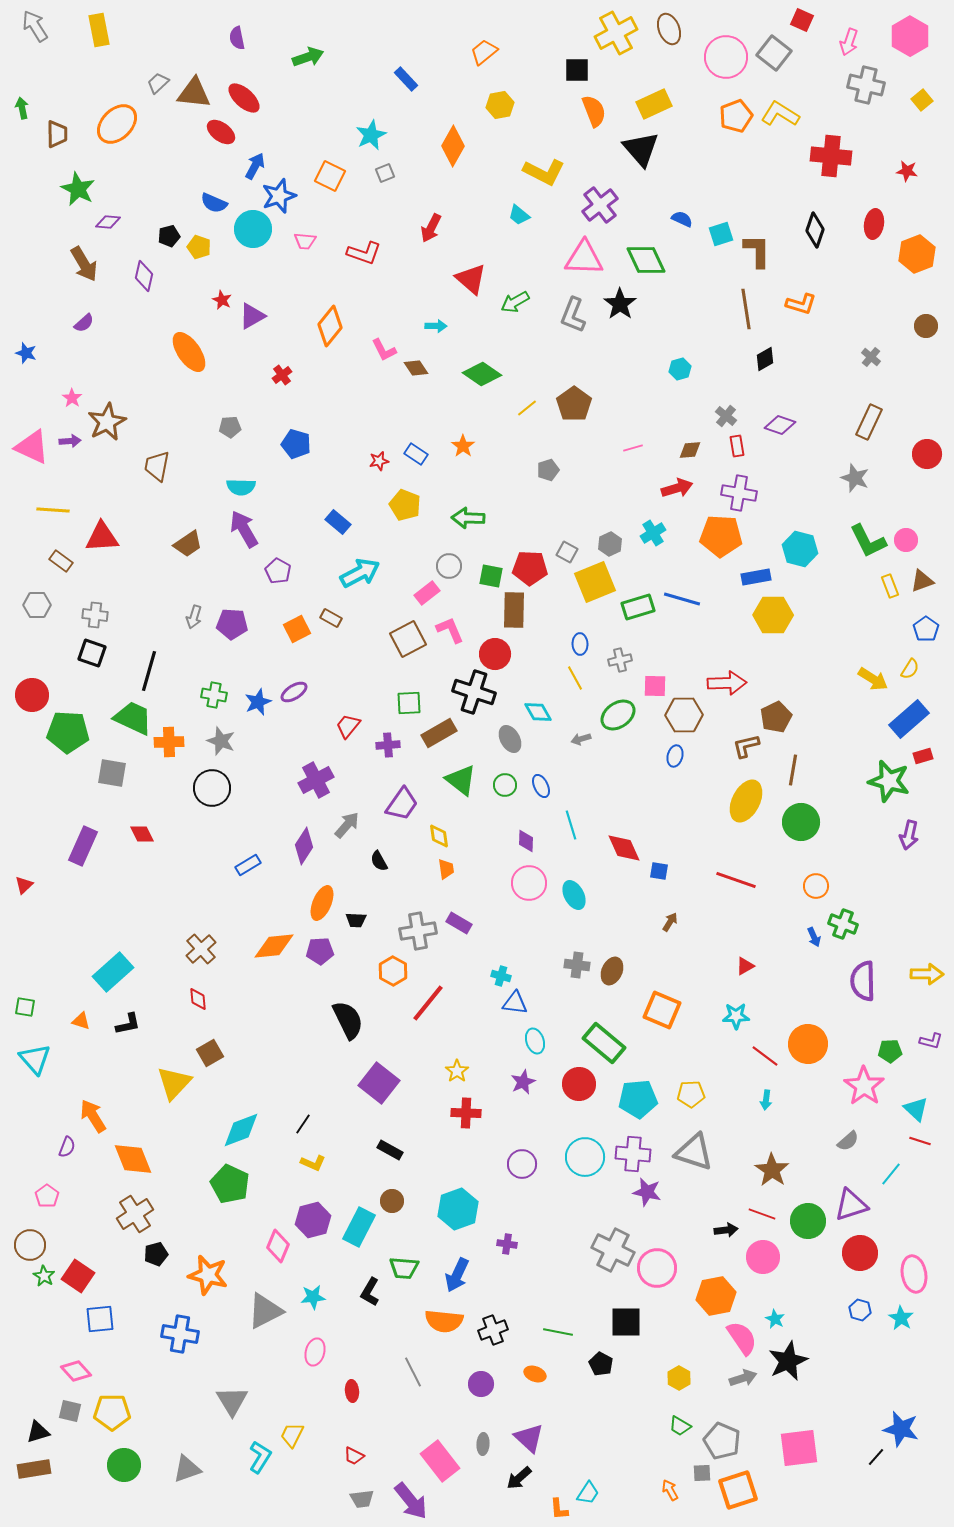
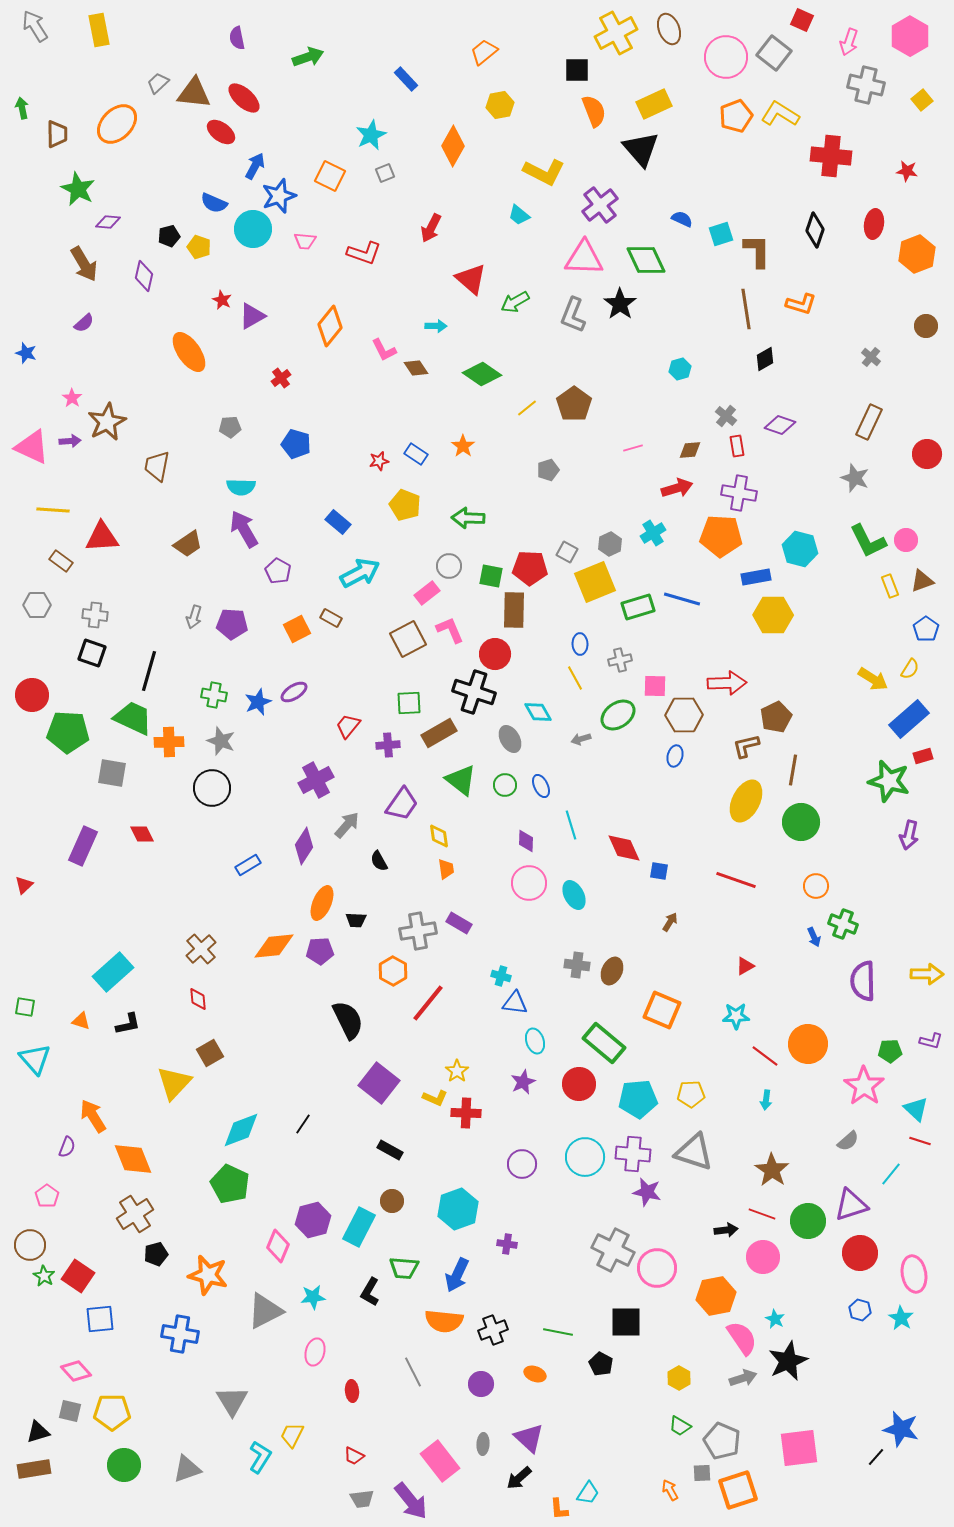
red cross at (282, 375): moved 1 px left, 3 px down
yellow L-shape at (313, 1163): moved 122 px right, 65 px up
